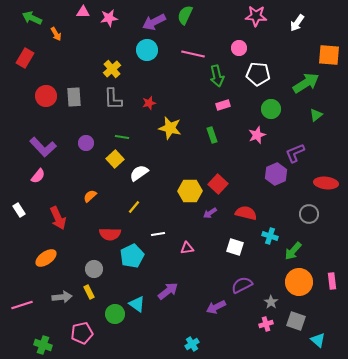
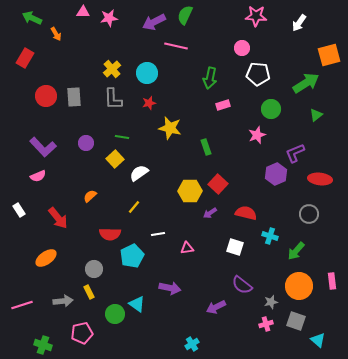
white arrow at (297, 23): moved 2 px right
pink circle at (239, 48): moved 3 px right
cyan circle at (147, 50): moved 23 px down
pink line at (193, 54): moved 17 px left, 8 px up
orange square at (329, 55): rotated 20 degrees counterclockwise
green arrow at (217, 76): moved 7 px left, 2 px down; rotated 25 degrees clockwise
green rectangle at (212, 135): moved 6 px left, 12 px down
pink semicircle at (38, 176): rotated 28 degrees clockwise
red ellipse at (326, 183): moved 6 px left, 4 px up
red arrow at (58, 218): rotated 15 degrees counterclockwise
green arrow at (293, 251): moved 3 px right
orange circle at (299, 282): moved 4 px down
purple semicircle at (242, 285): rotated 115 degrees counterclockwise
purple arrow at (168, 291): moved 2 px right, 3 px up; rotated 50 degrees clockwise
gray arrow at (62, 297): moved 1 px right, 4 px down
gray star at (271, 302): rotated 24 degrees clockwise
